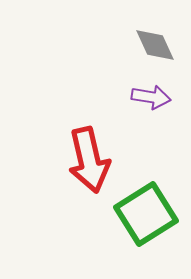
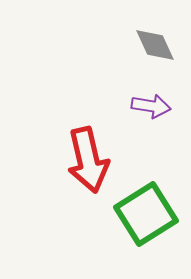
purple arrow: moved 9 px down
red arrow: moved 1 px left
